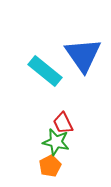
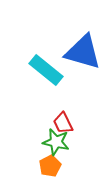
blue triangle: moved 3 px up; rotated 39 degrees counterclockwise
cyan rectangle: moved 1 px right, 1 px up
